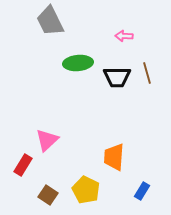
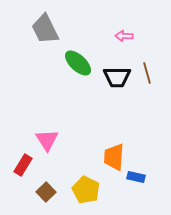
gray trapezoid: moved 5 px left, 8 px down
green ellipse: rotated 48 degrees clockwise
pink triangle: rotated 20 degrees counterclockwise
blue rectangle: moved 6 px left, 14 px up; rotated 72 degrees clockwise
brown square: moved 2 px left, 3 px up; rotated 12 degrees clockwise
